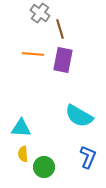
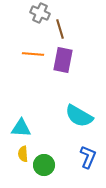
gray cross: rotated 12 degrees counterclockwise
green circle: moved 2 px up
